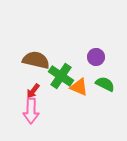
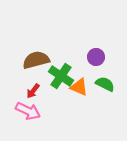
brown semicircle: rotated 28 degrees counterclockwise
pink arrow: moved 3 px left; rotated 65 degrees counterclockwise
